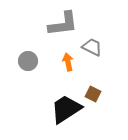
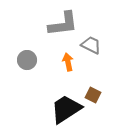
gray trapezoid: moved 1 px left, 2 px up
gray circle: moved 1 px left, 1 px up
brown square: moved 1 px down
